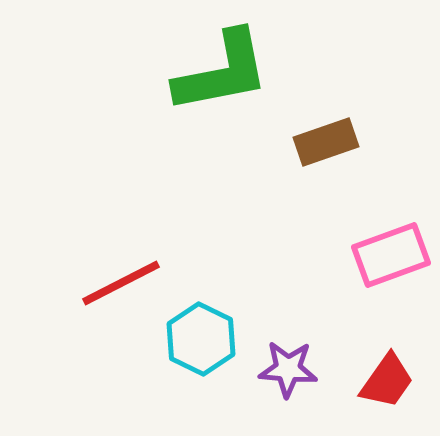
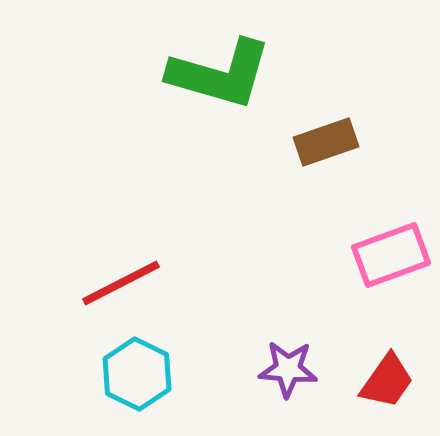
green L-shape: moved 2 px left, 2 px down; rotated 27 degrees clockwise
cyan hexagon: moved 64 px left, 35 px down
